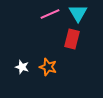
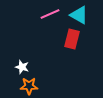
cyan triangle: moved 1 px right, 2 px down; rotated 30 degrees counterclockwise
orange star: moved 19 px left, 19 px down; rotated 18 degrees counterclockwise
